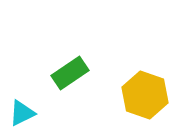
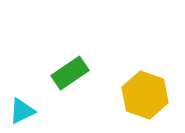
cyan triangle: moved 2 px up
